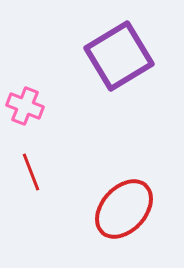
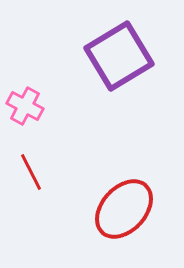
pink cross: rotated 6 degrees clockwise
red line: rotated 6 degrees counterclockwise
